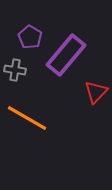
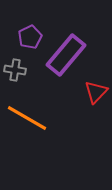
purple pentagon: rotated 15 degrees clockwise
